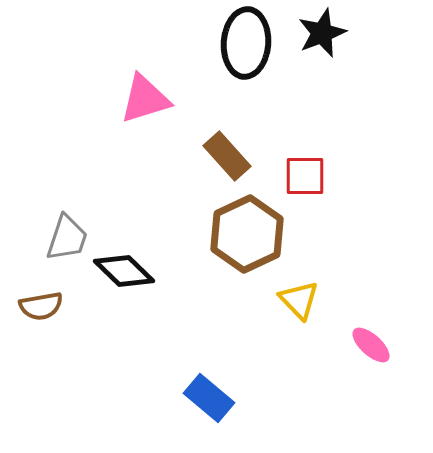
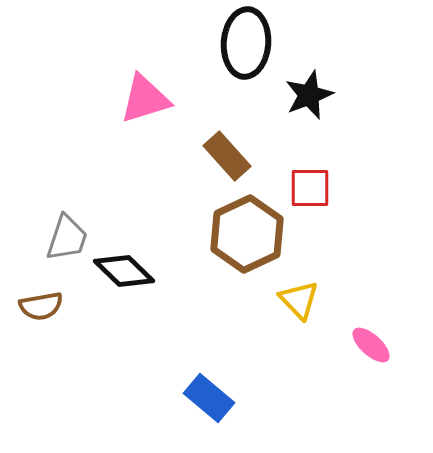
black star: moved 13 px left, 62 px down
red square: moved 5 px right, 12 px down
